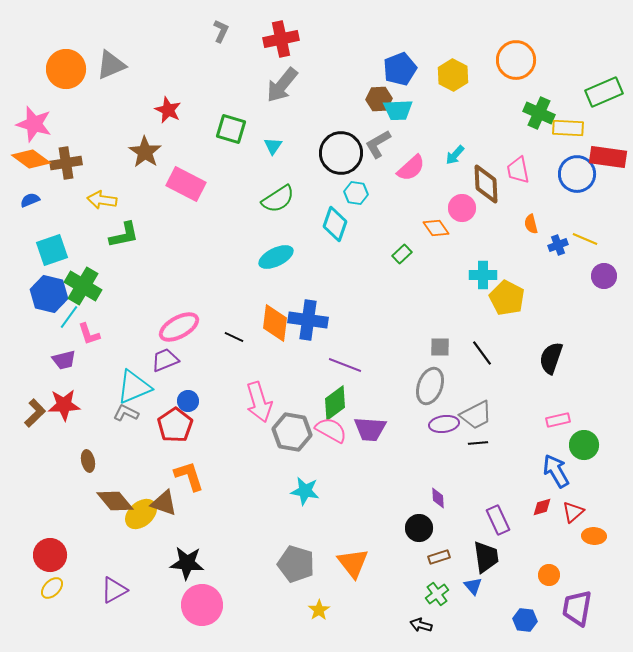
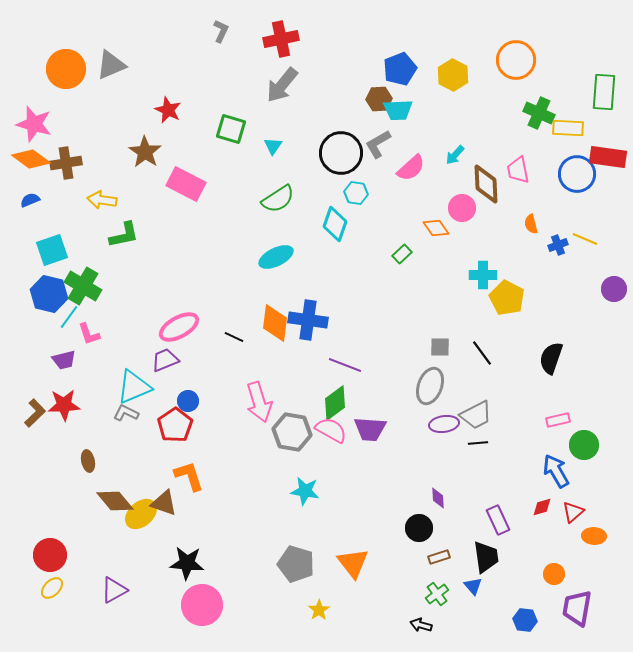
green rectangle at (604, 92): rotated 63 degrees counterclockwise
purple circle at (604, 276): moved 10 px right, 13 px down
orange circle at (549, 575): moved 5 px right, 1 px up
